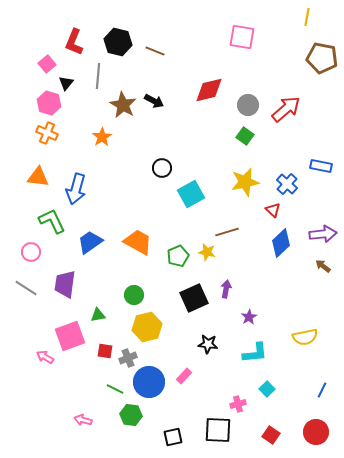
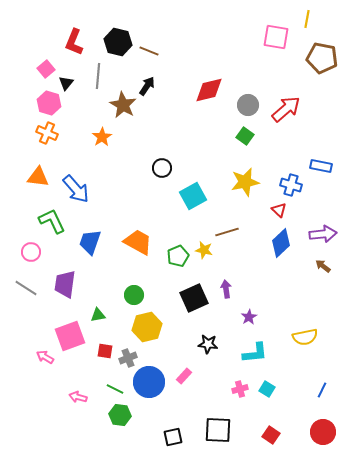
yellow line at (307, 17): moved 2 px down
pink square at (242, 37): moved 34 px right
brown line at (155, 51): moved 6 px left
pink square at (47, 64): moved 1 px left, 5 px down
black arrow at (154, 101): moved 7 px left, 15 px up; rotated 84 degrees counterclockwise
blue cross at (287, 184): moved 4 px right, 1 px down; rotated 25 degrees counterclockwise
blue arrow at (76, 189): rotated 56 degrees counterclockwise
cyan square at (191, 194): moved 2 px right, 2 px down
red triangle at (273, 210): moved 6 px right
blue trapezoid at (90, 242): rotated 36 degrees counterclockwise
yellow star at (207, 252): moved 3 px left, 2 px up
purple arrow at (226, 289): rotated 18 degrees counterclockwise
cyan square at (267, 389): rotated 14 degrees counterclockwise
pink cross at (238, 404): moved 2 px right, 15 px up
green hexagon at (131, 415): moved 11 px left
pink arrow at (83, 420): moved 5 px left, 23 px up
red circle at (316, 432): moved 7 px right
